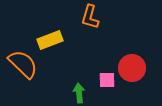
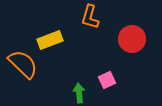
red circle: moved 29 px up
pink square: rotated 24 degrees counterclockwise
